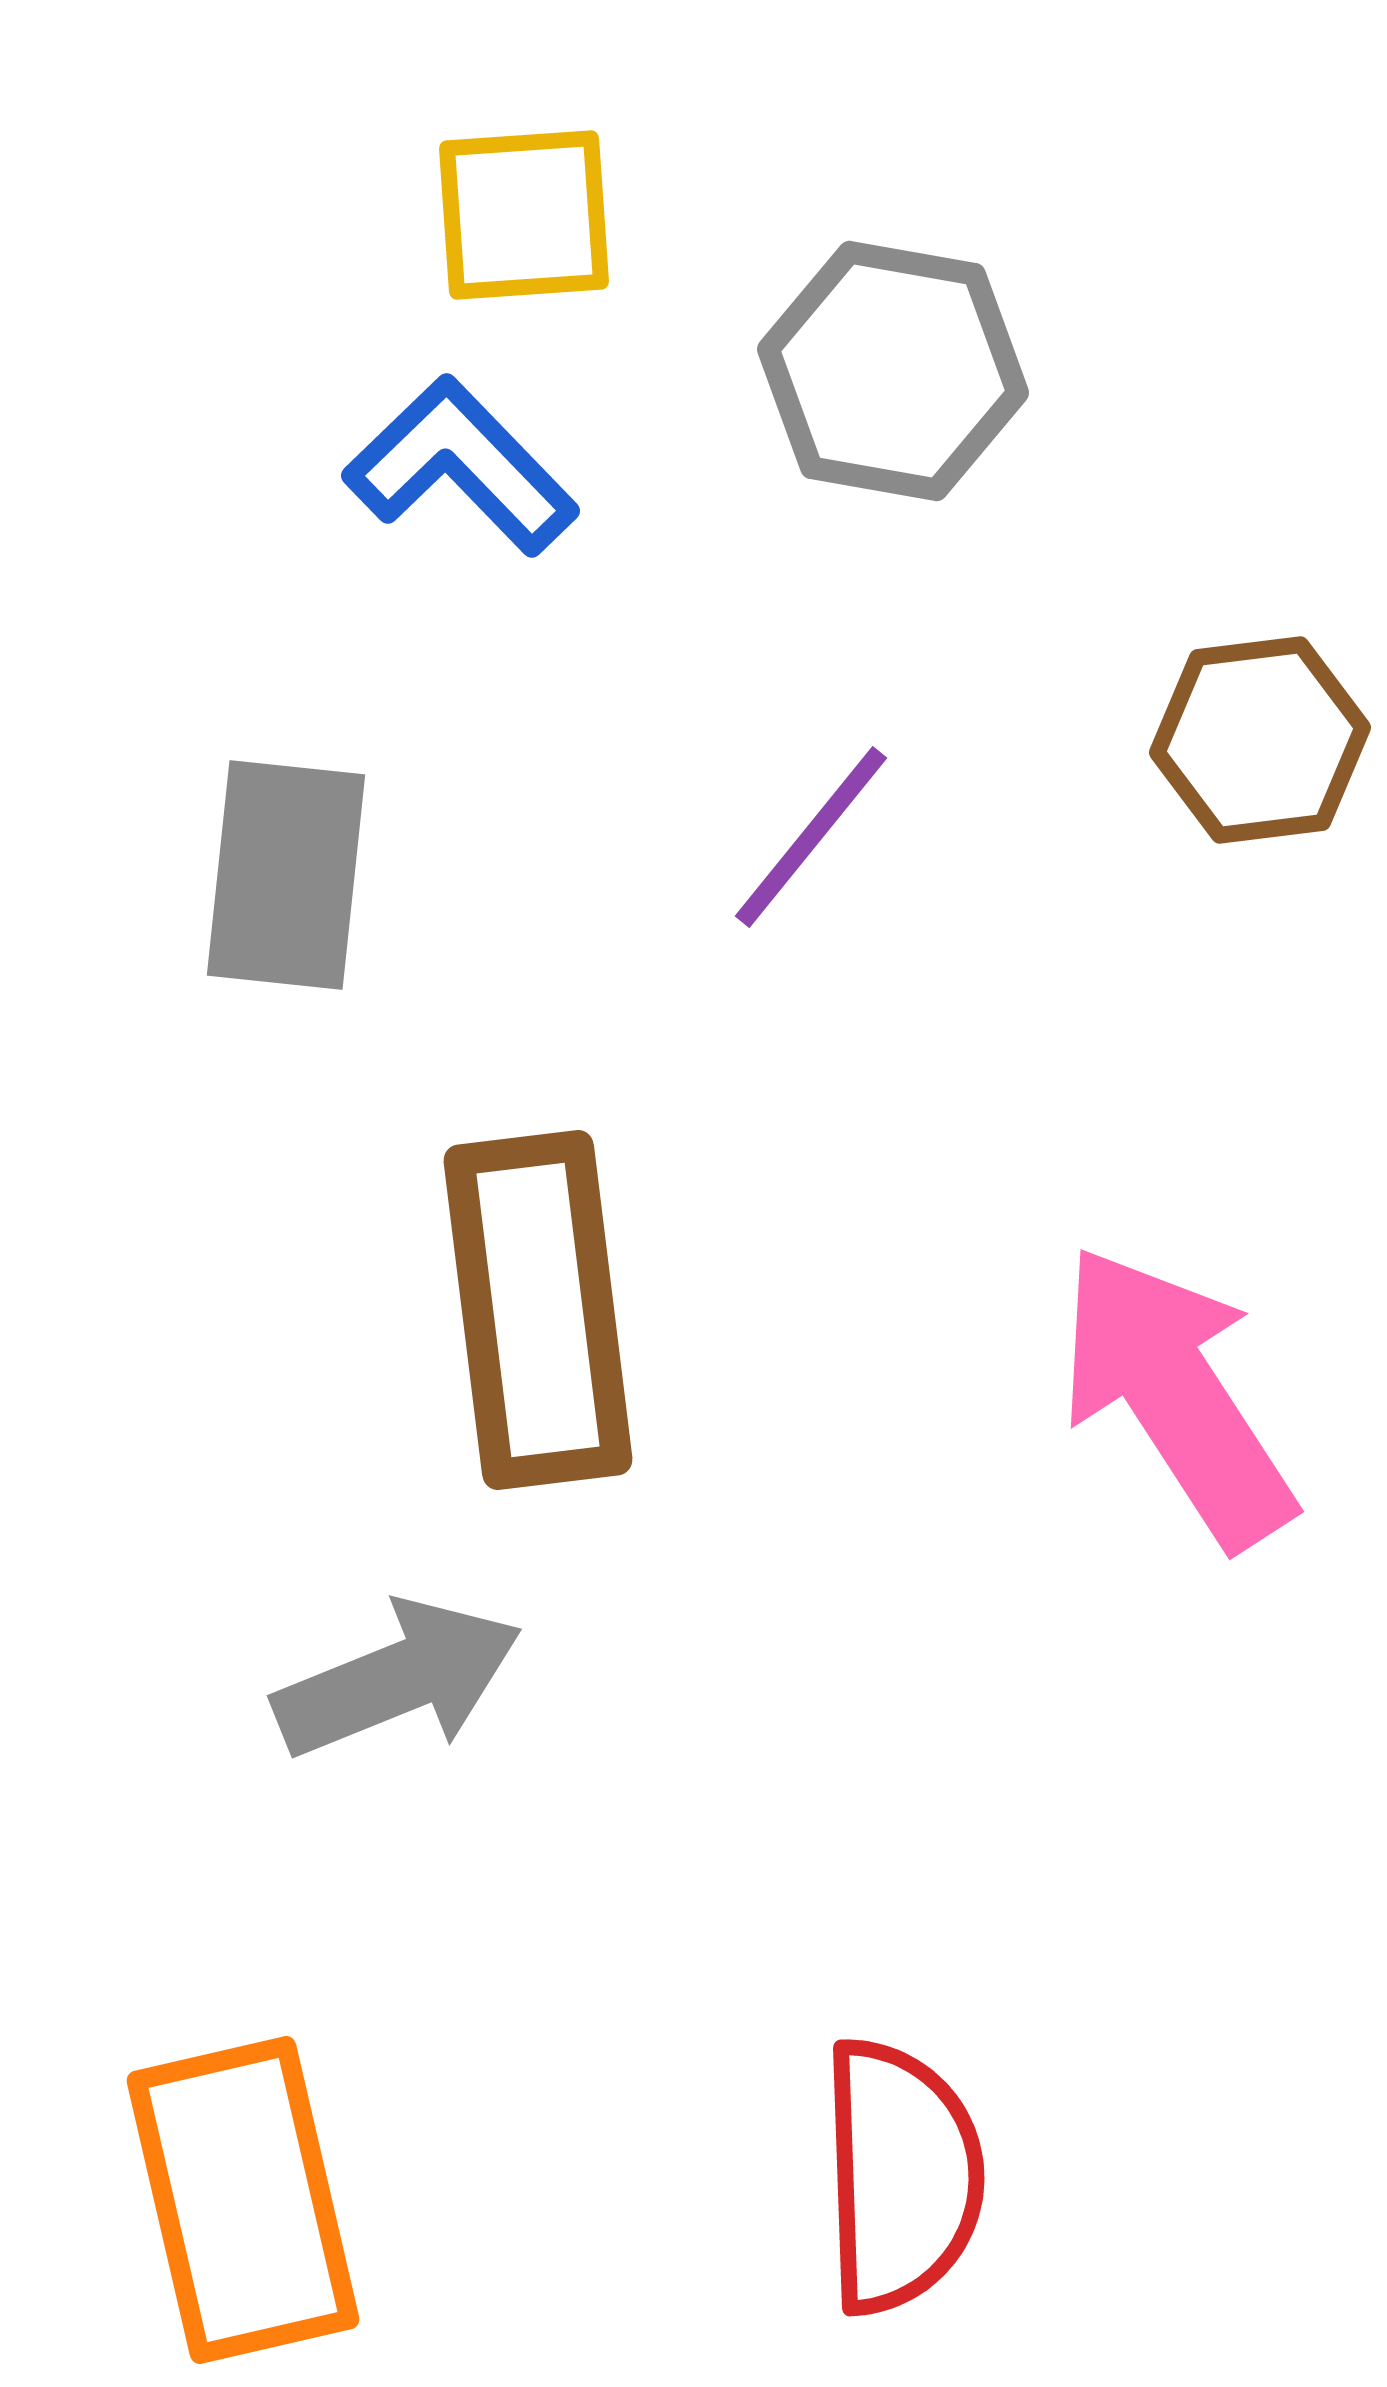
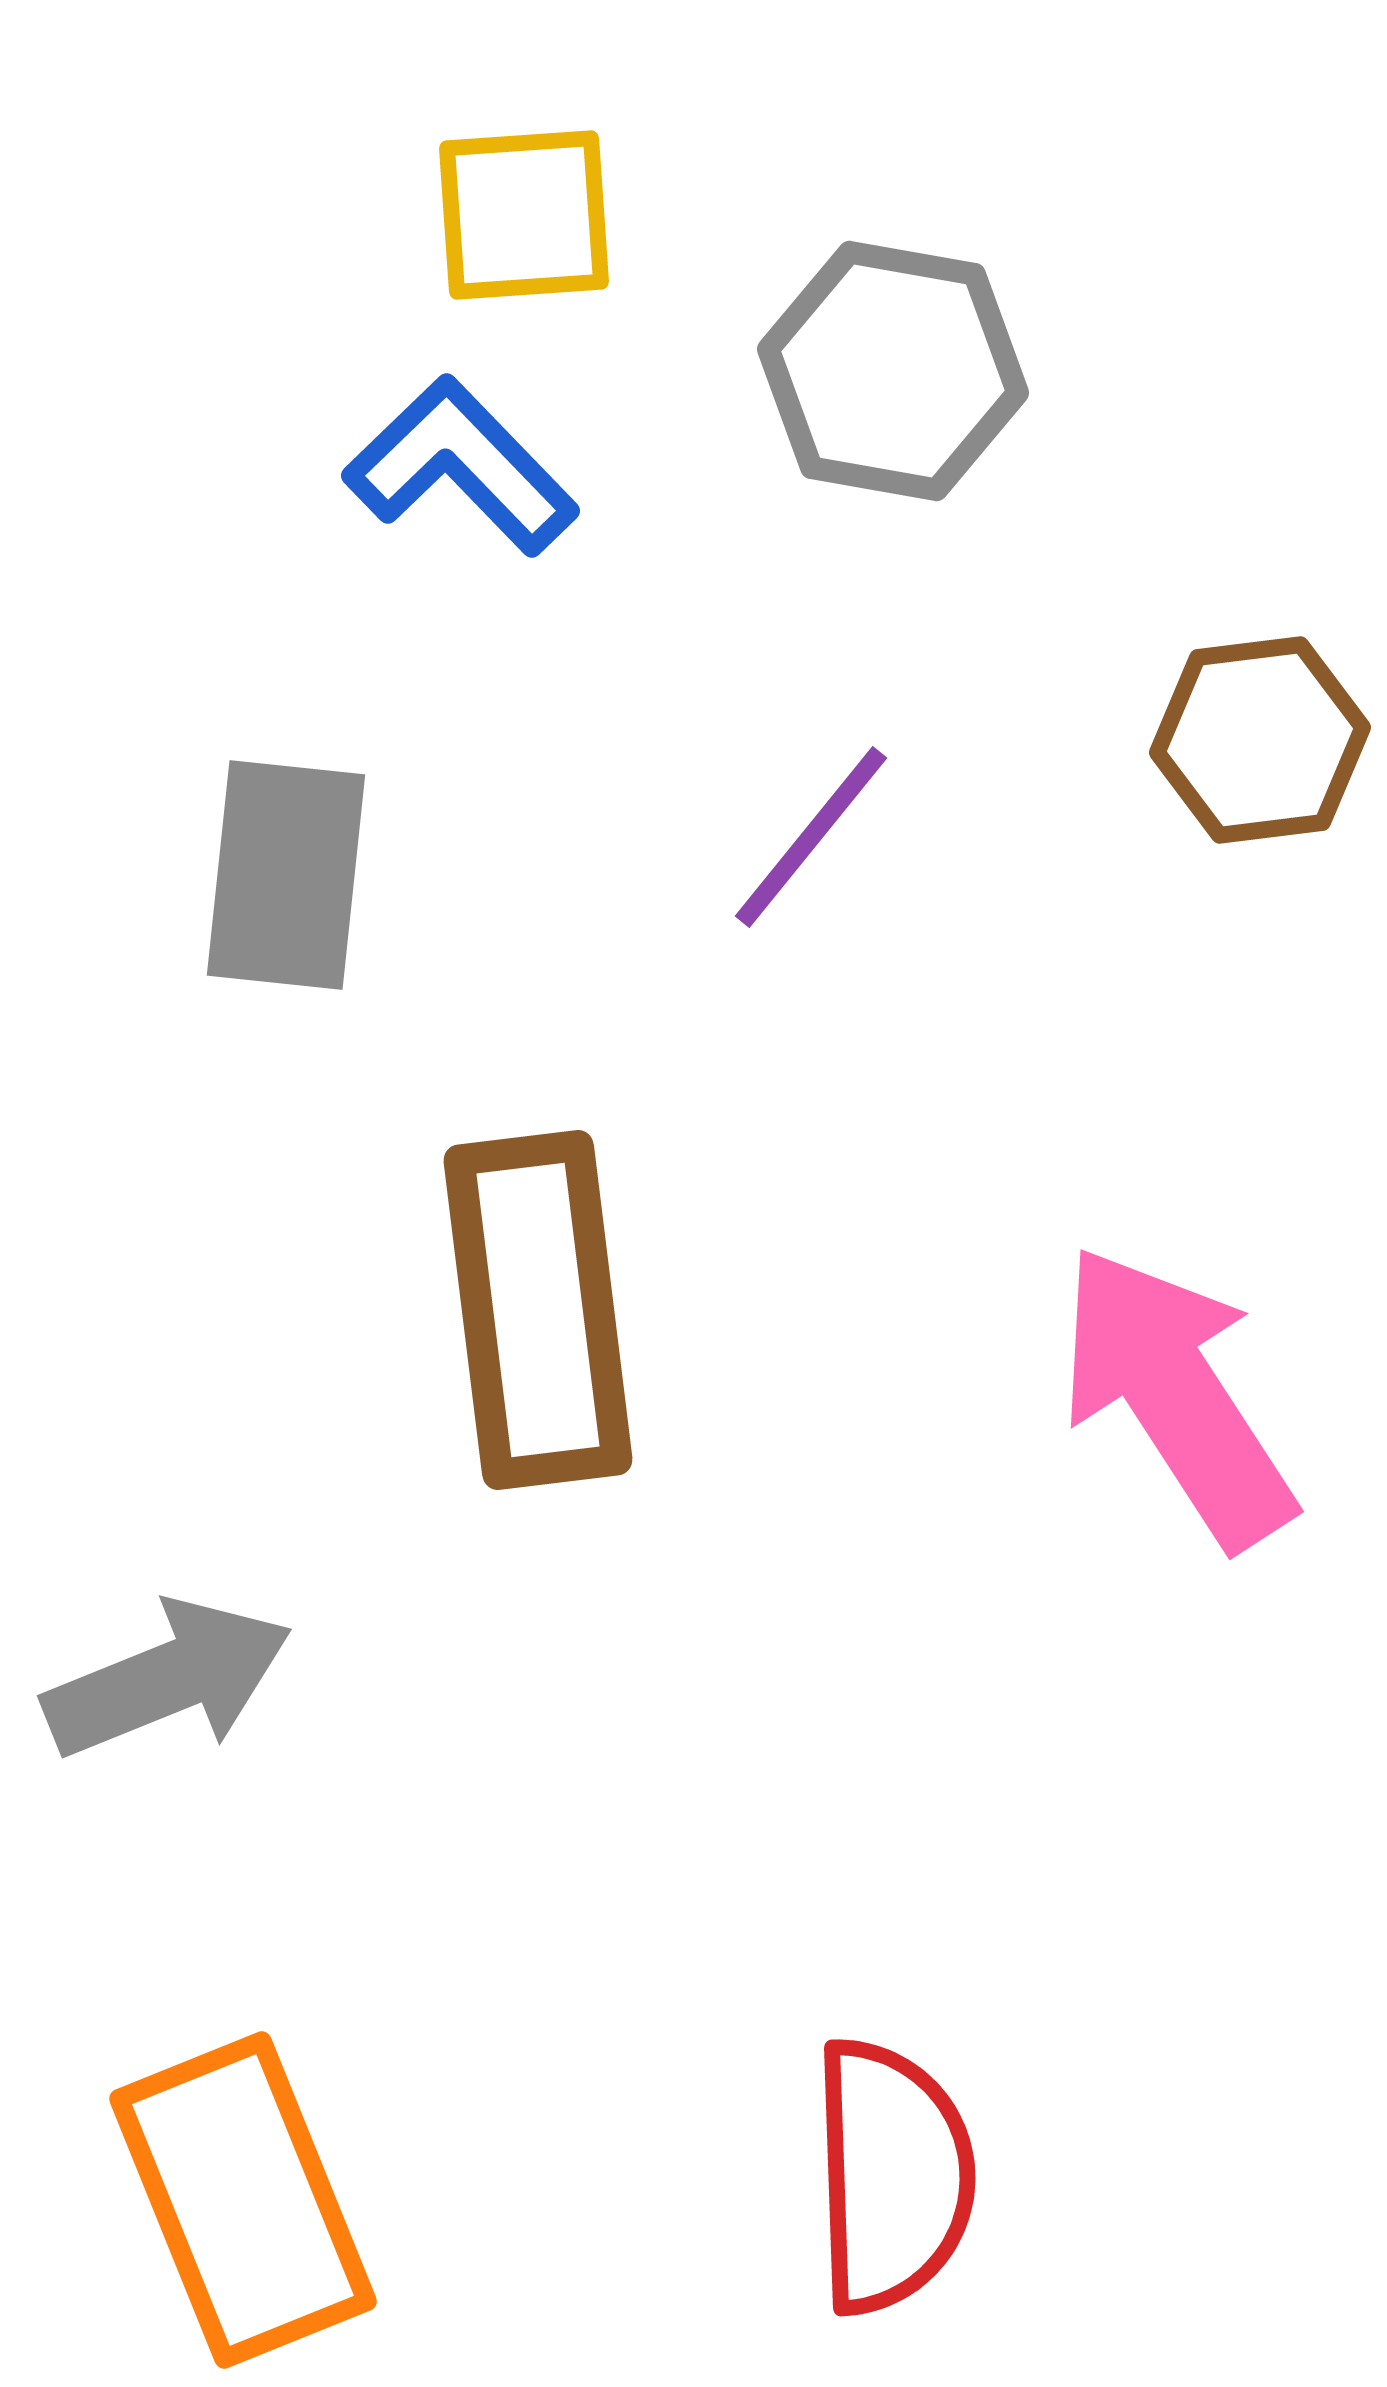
gray arrow: moved 230 px left
red semicircle: moved 9 px left
orange rectangle: rotated 9 degrees counterclockwise
